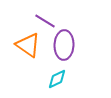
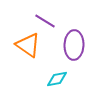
purple ellipse: moved 10 px right
cyan diamond: rotated 15 degrees clockwise
